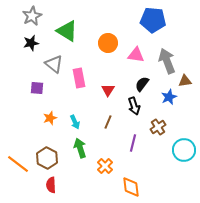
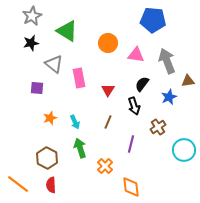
brown triangle: moved 3 px right
purple line: moved 2 px left, 1 px down
orange line: moved 20 px down
